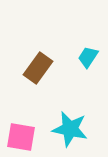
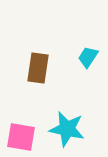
brown rectangle: rotated 28 degrees counterclockwise
cyan star: moved 3 px left
